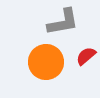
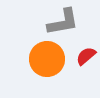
orange circle: moved 1 px right, 3 px up
